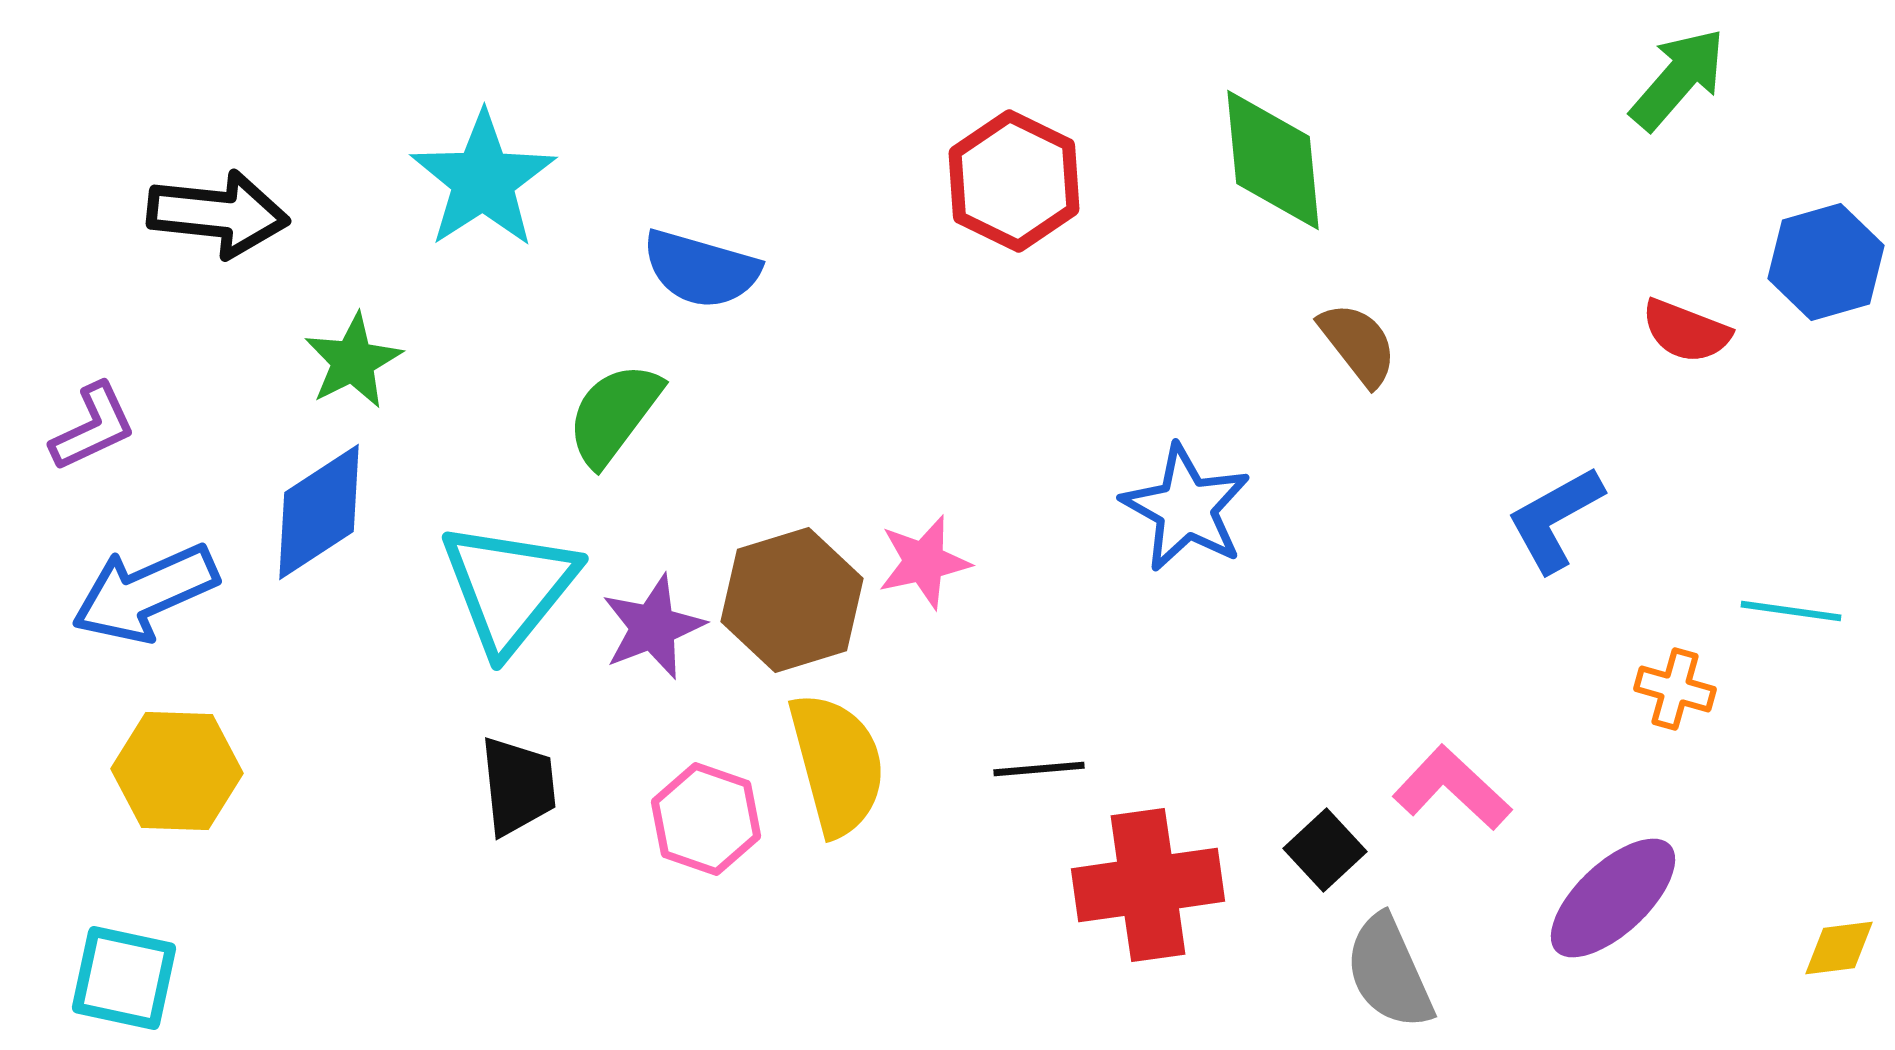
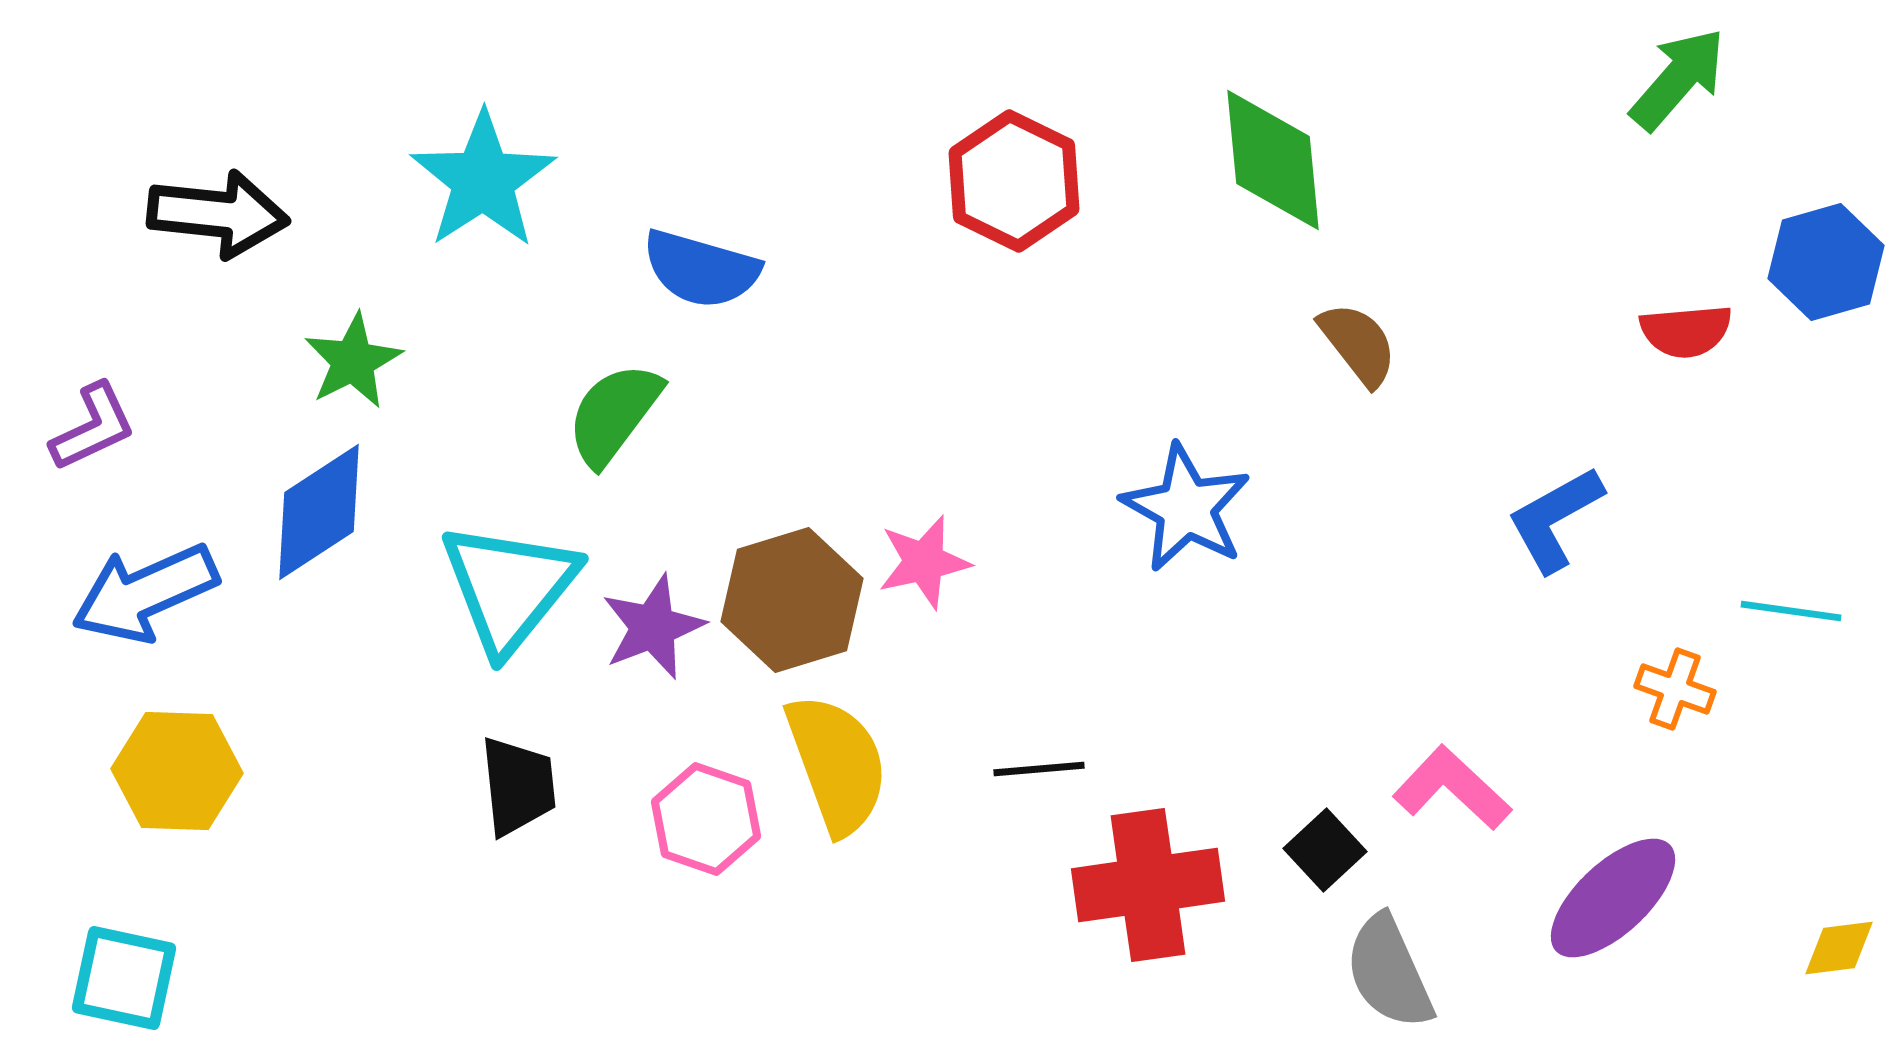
red semicircle: rotated 26 degrees counterclockwise
orange cross: rotated 4 degrees clockwise
yellow semicircle: rotated 5 degrees counterclockwise
